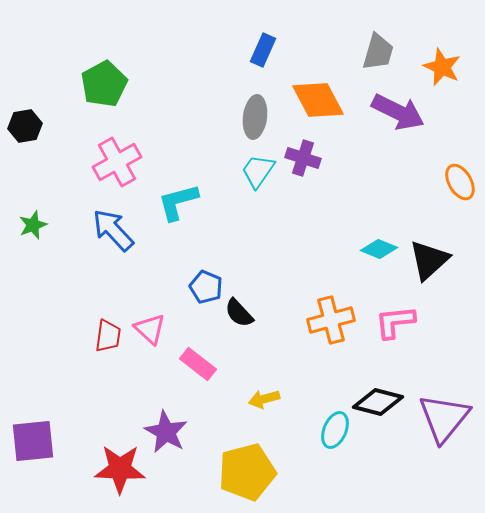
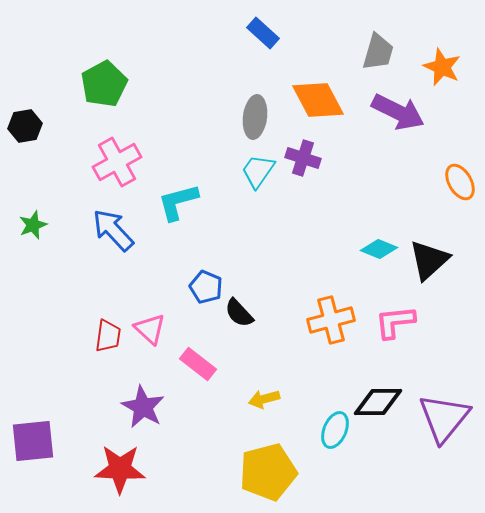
blue rectangle: moved 17 px up; rotated 72 degrees counterclockwise
black diamond: rotated 15 degrees counterclockwise
purple star: moved 23 px left, 25 px up
yellow pentagon: moved 21 px right
